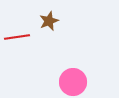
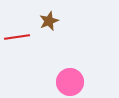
pink circle: moved 3 px left
